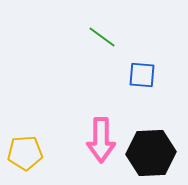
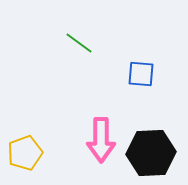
green line: moved 23 px left, 6 px down
blue square: moved 1 px left, 1 px up
yellow pentagon: rotated 16 degrees counterclockwise
